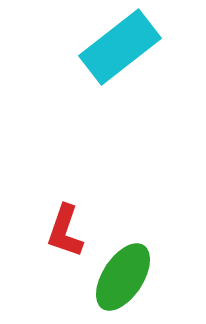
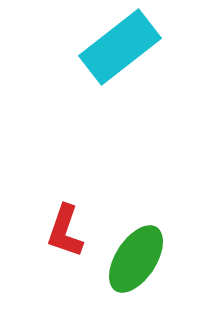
green ellipse: moved 13 px right, 18 px up
